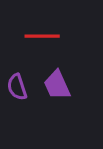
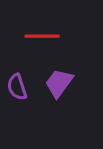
purple trapezoid: moved 2 px right, 2 px up; rotated 60 degrees clockwise
